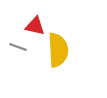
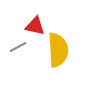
gray line: rotated 48 degrees counterclockwise
